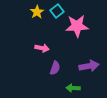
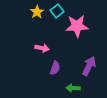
purple arrow: rotated 54 degrees counterclockwise
